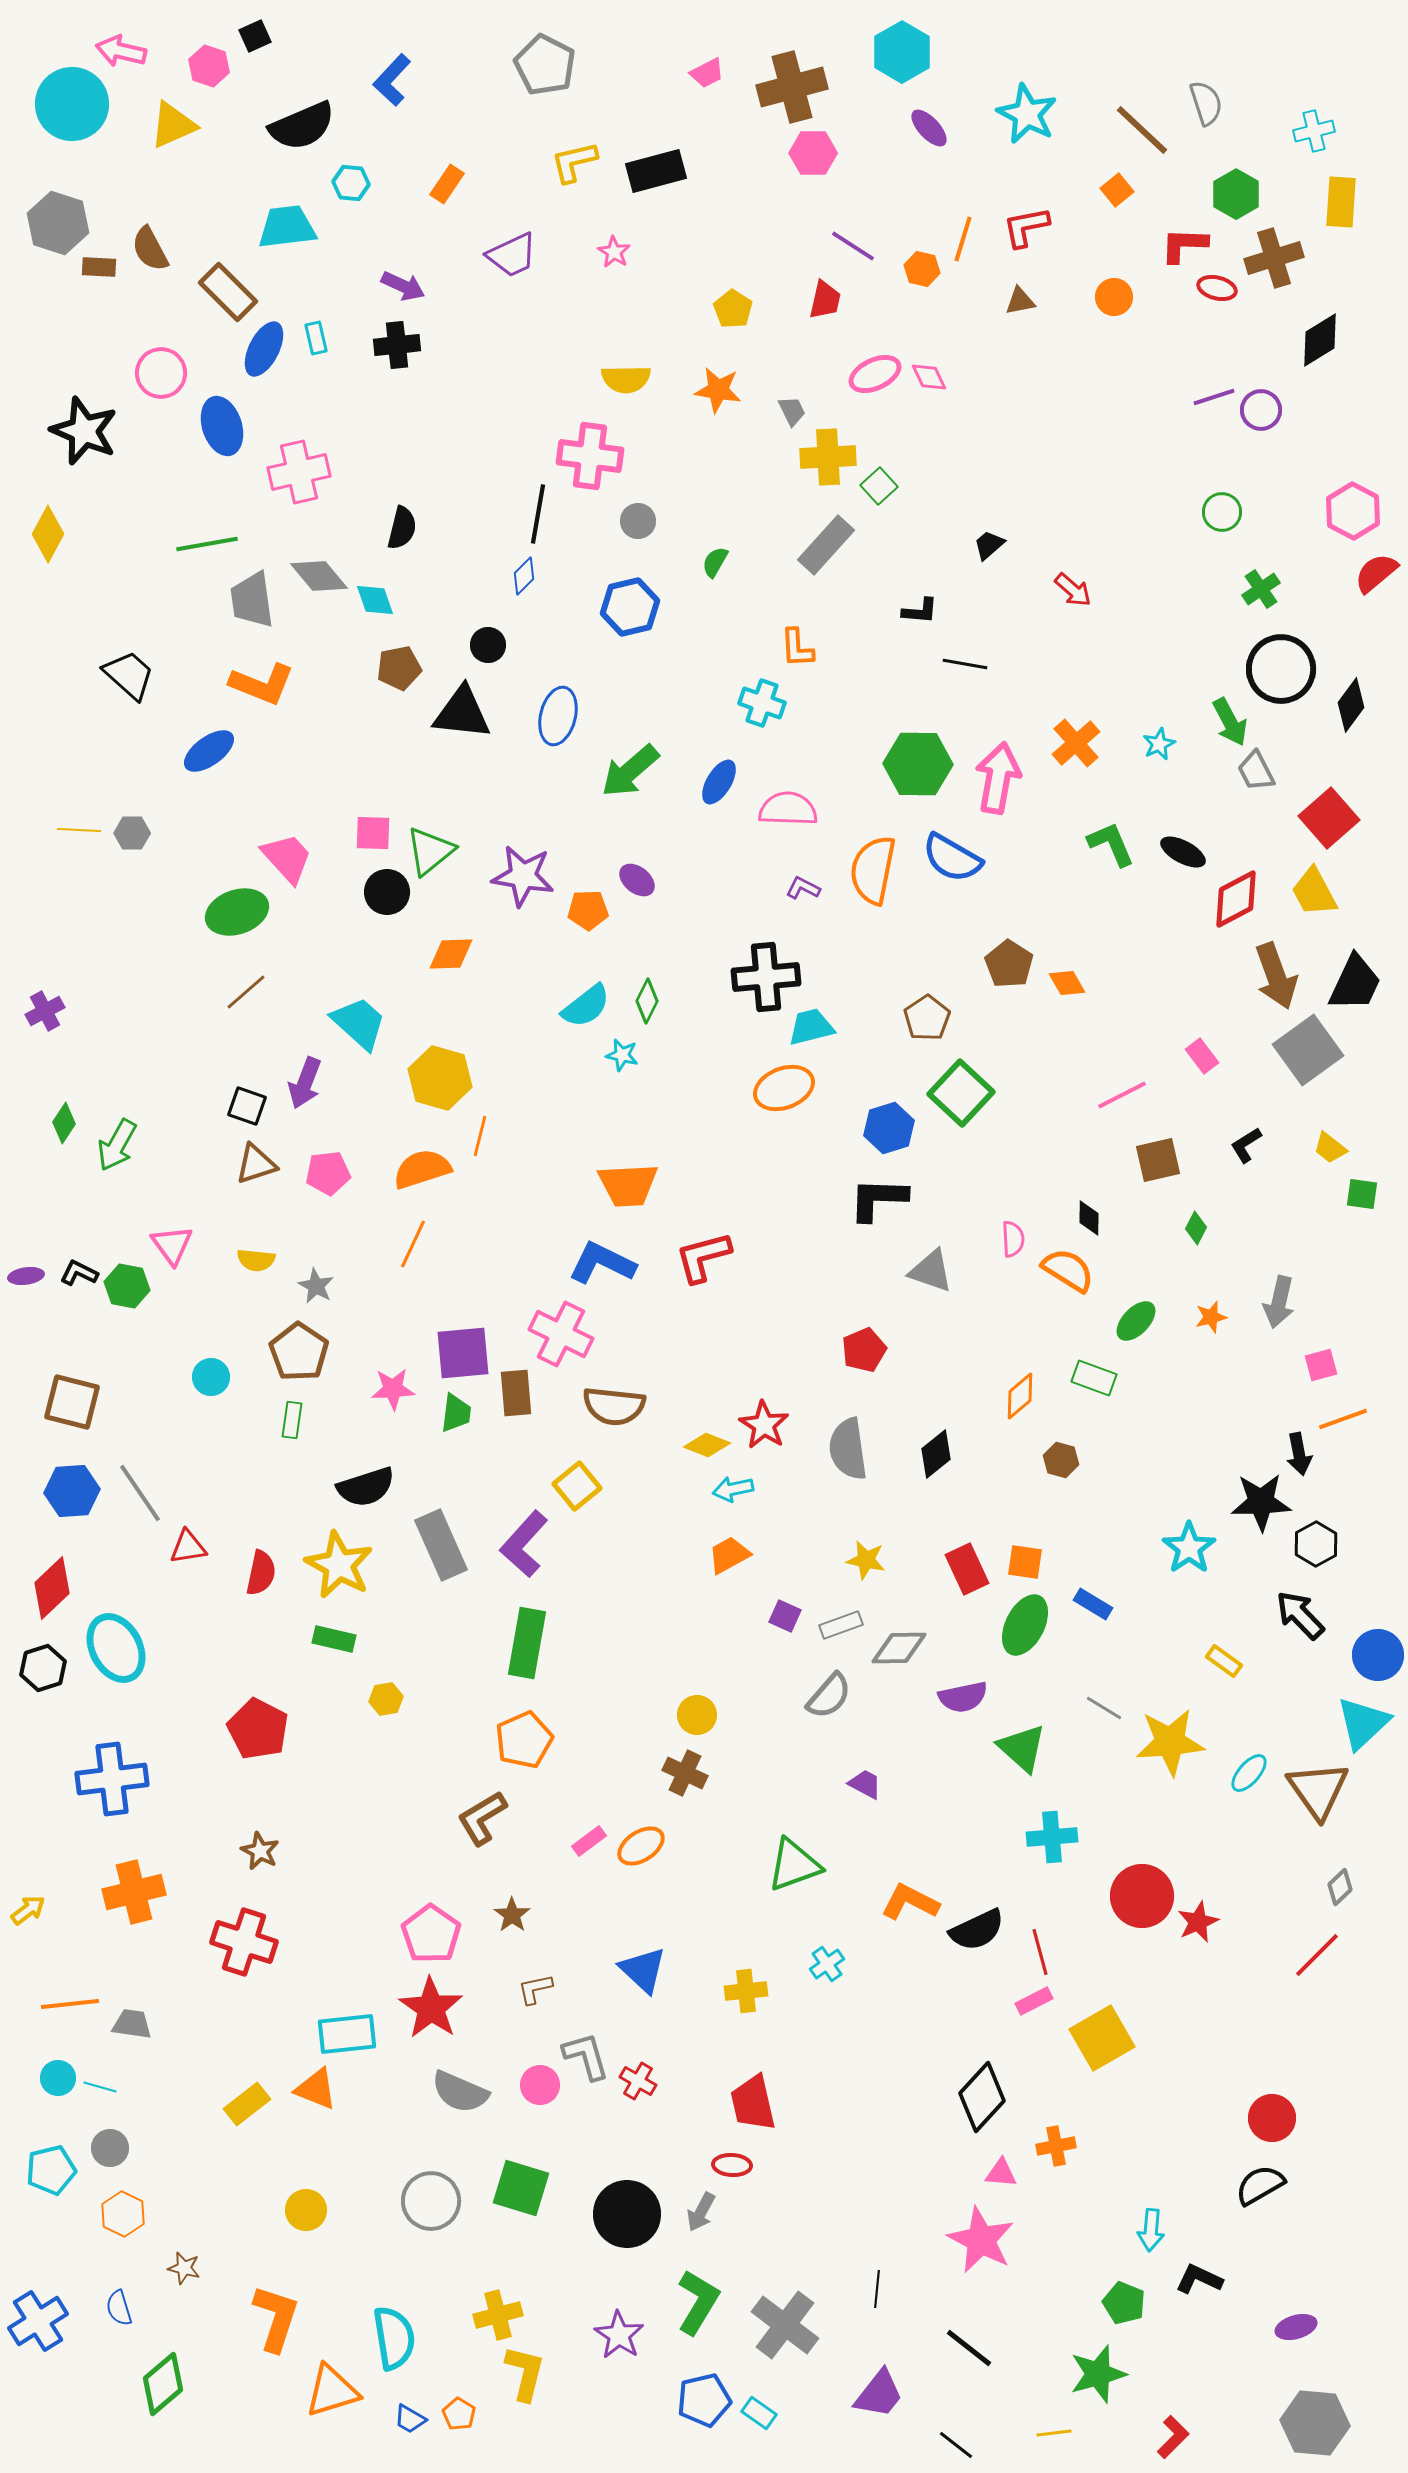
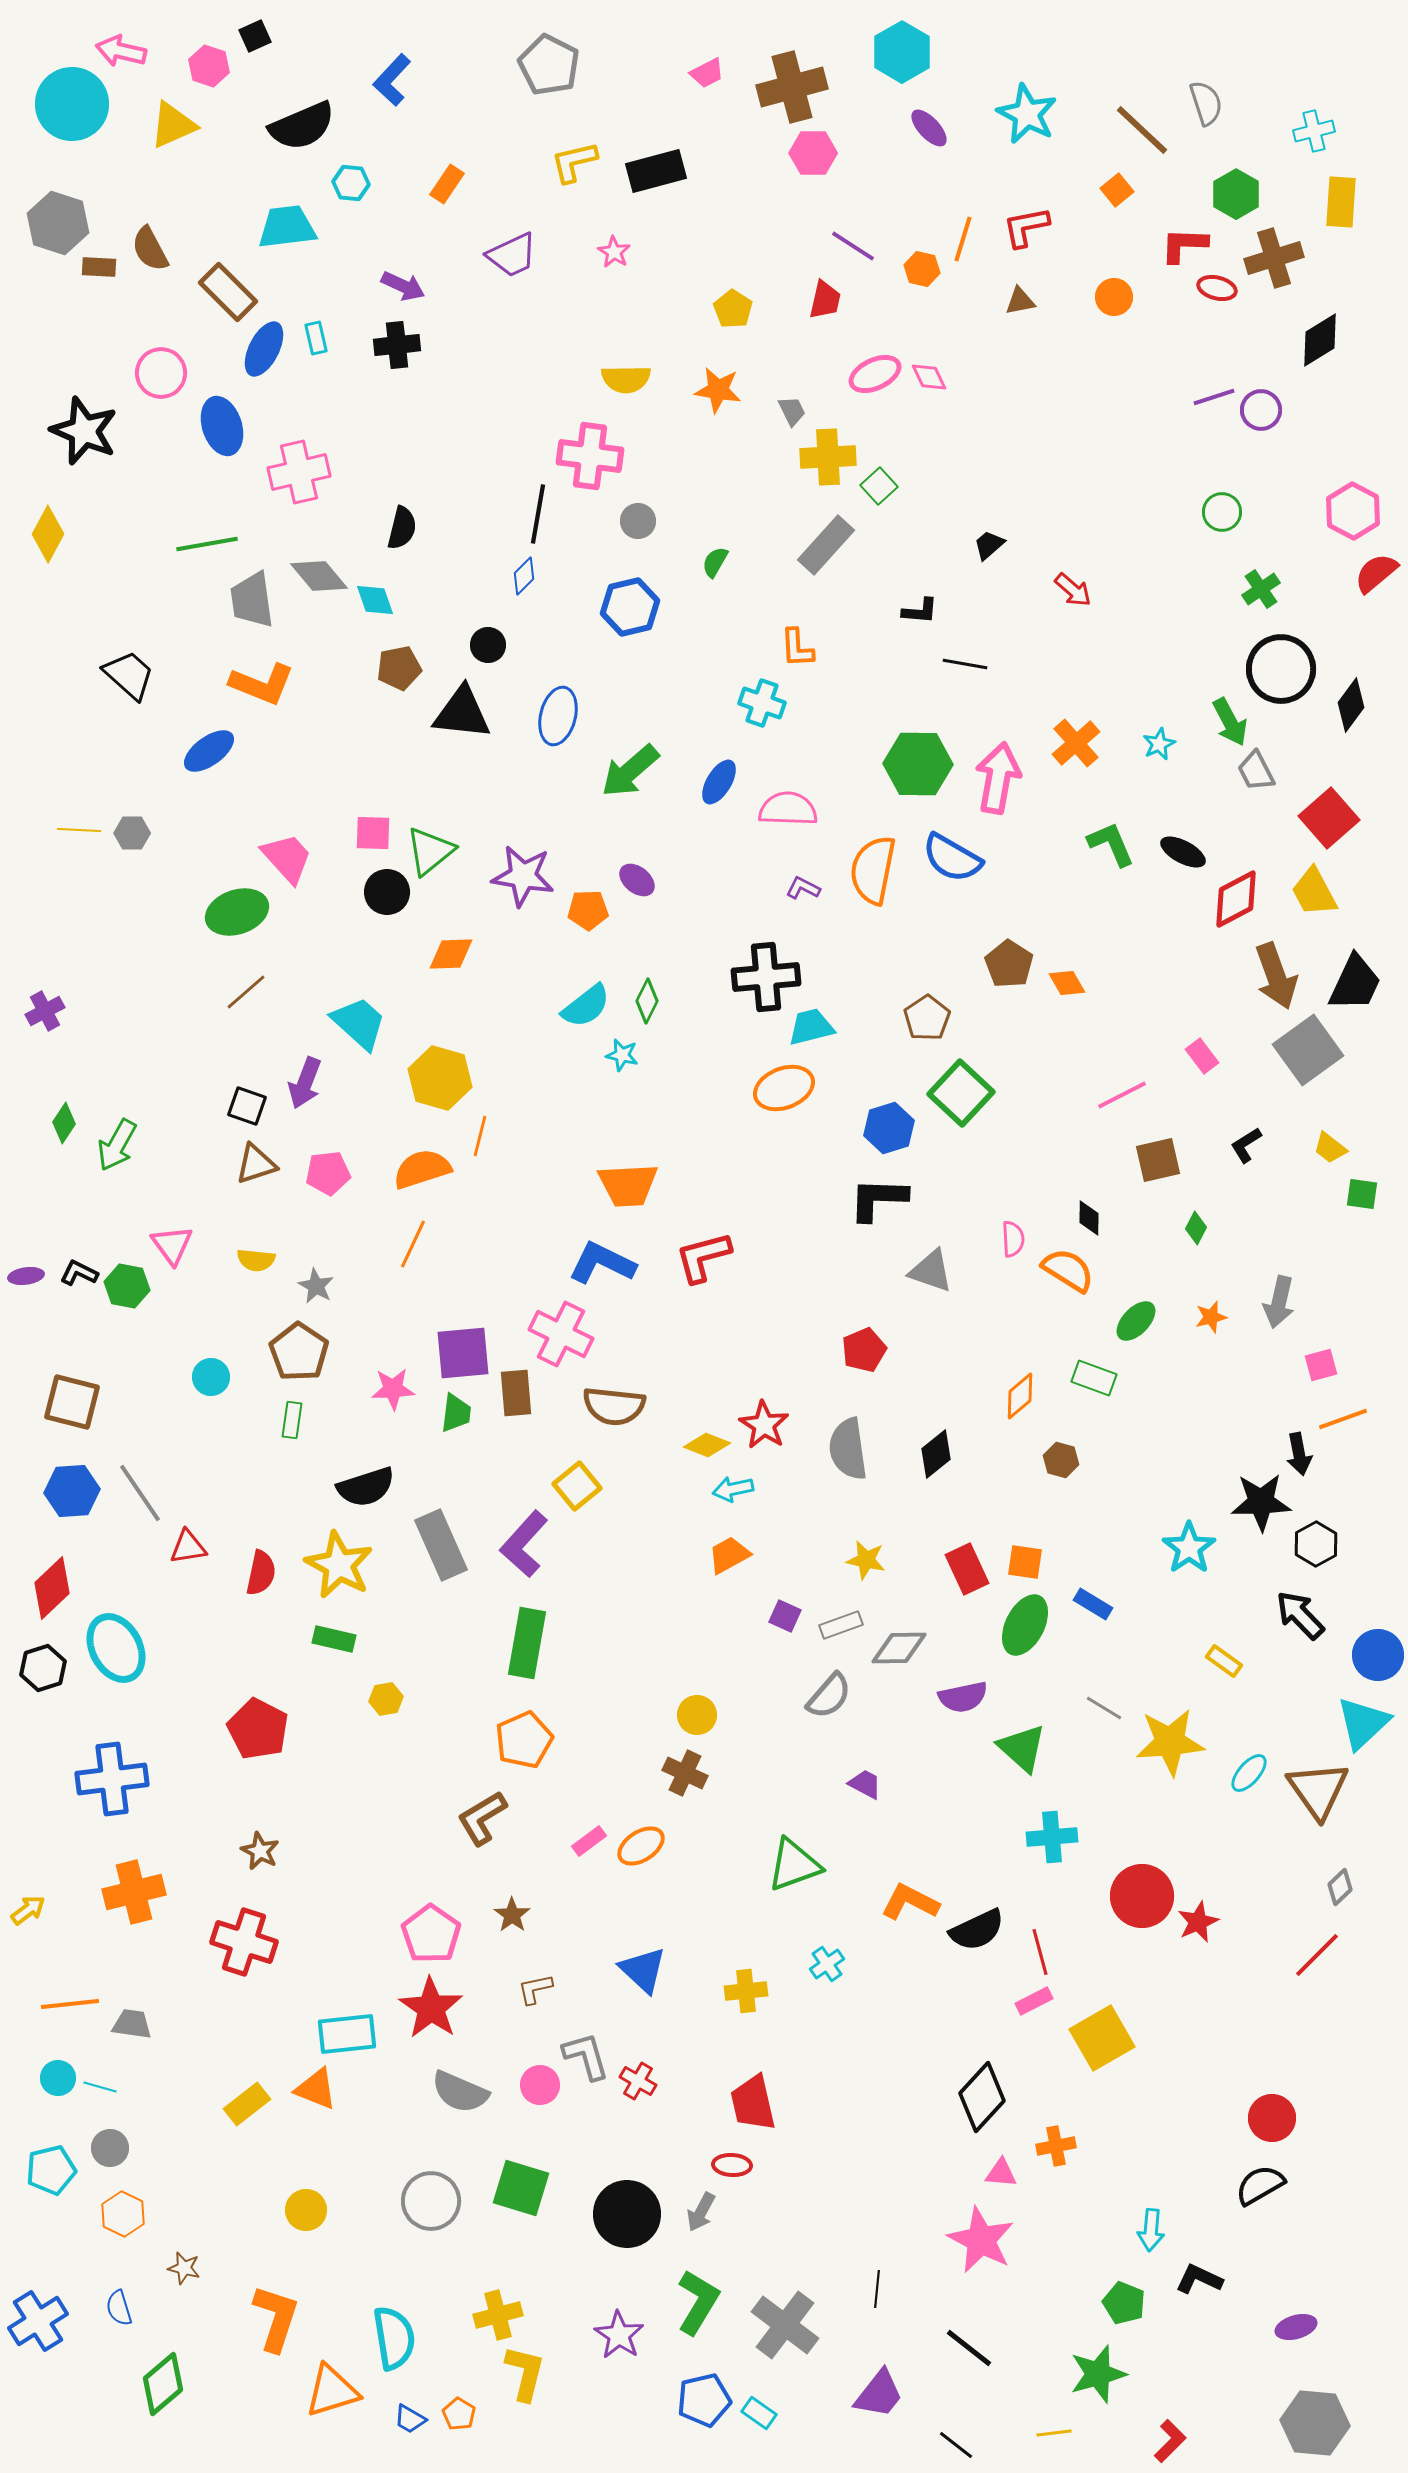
gray pentagon at (545, 65): moved 4 px right
red L-shape at (1173, 2437): moved 3 px left, 4 px down
